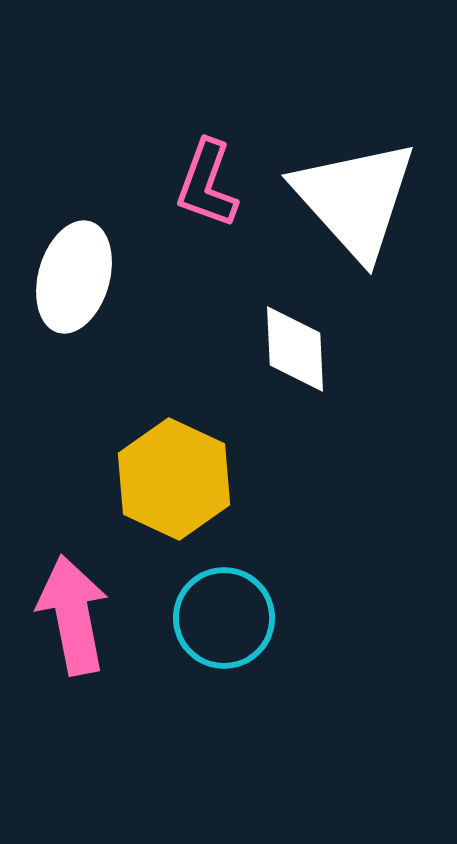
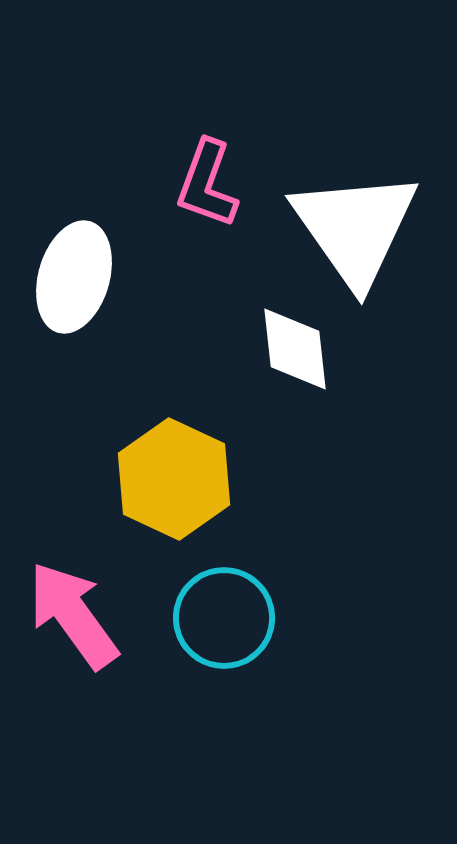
white triangle: moved 29 px down; rotated 7 degrees clockwise
white diamond: rotated 4 degrees counterclockwise
pink arrow: rotated 25 degrees counterclockwise
